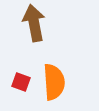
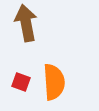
brown arrow: moved 8 px left
